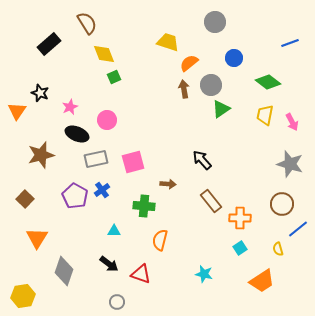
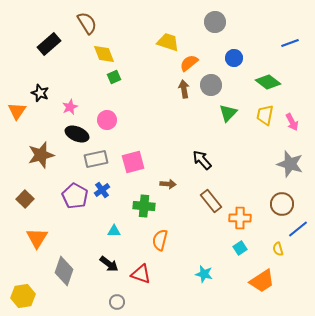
green triangle at (221, 109): moved 7 px right, 4 px down; rotated 12 degrees counterclockwise
